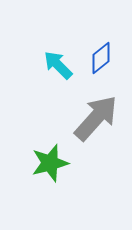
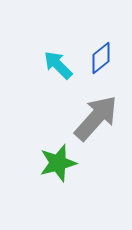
green star: moved 8 px right
